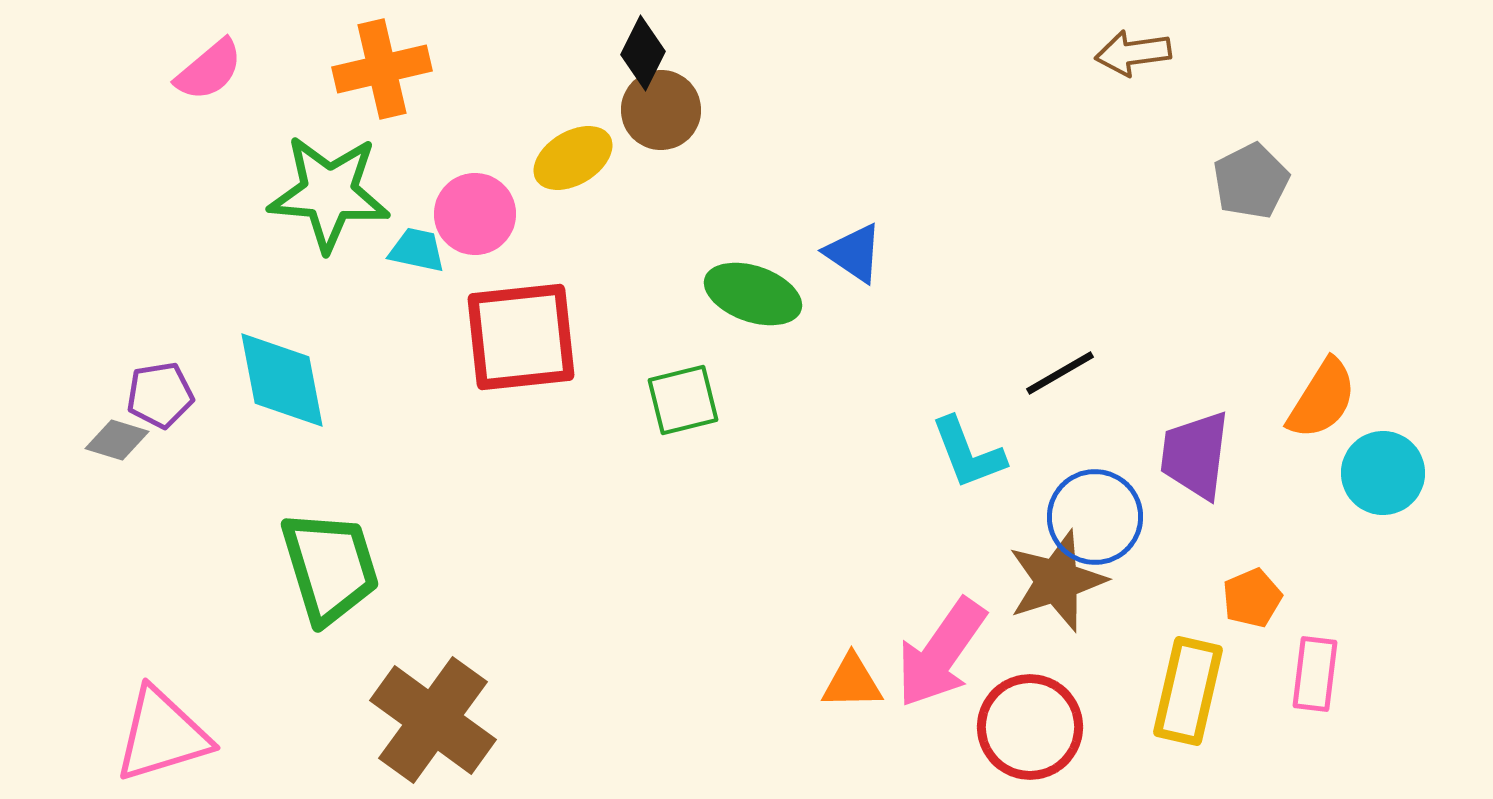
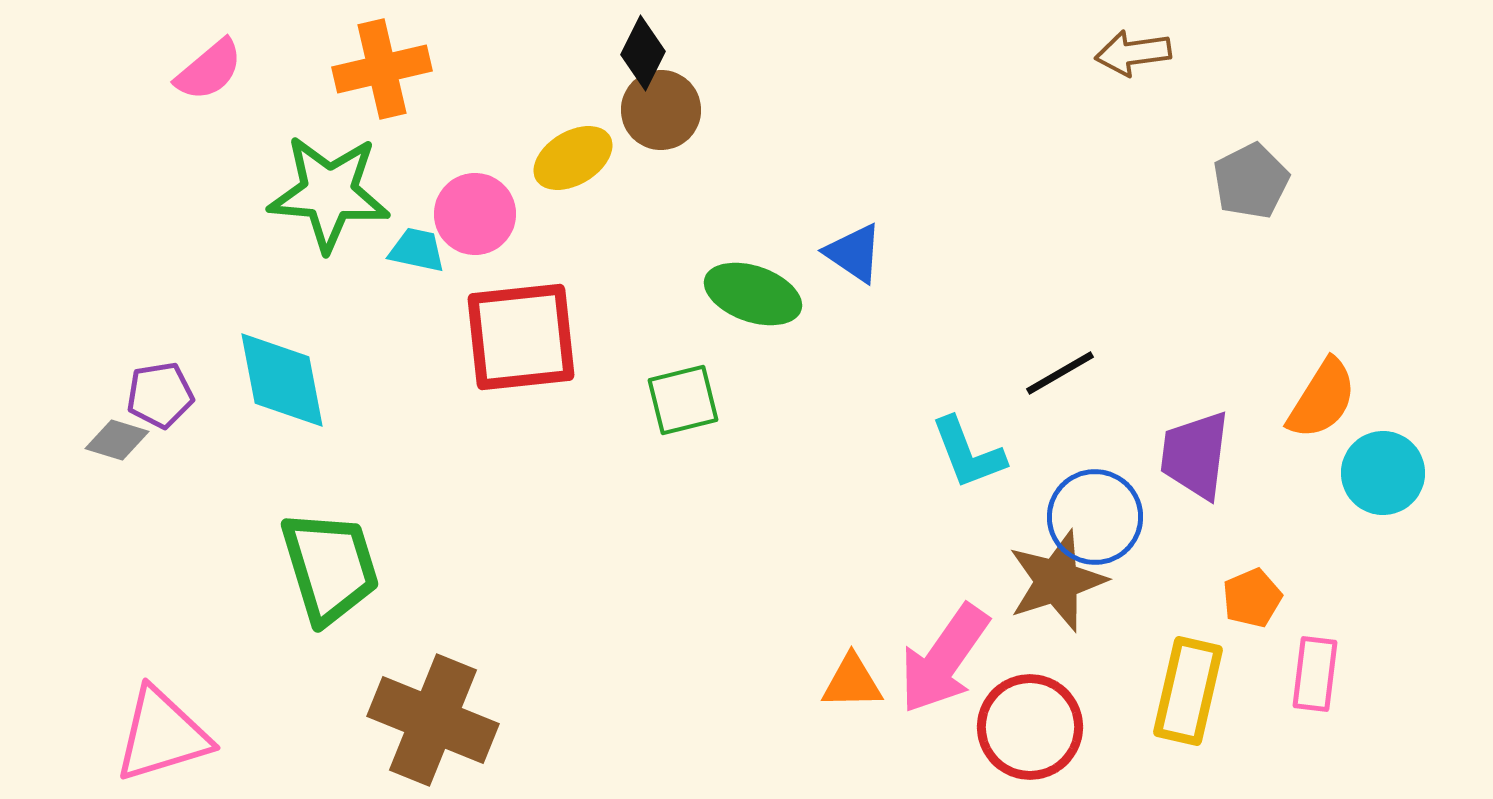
pink arrow: moved 3 px right, 6 px down
brown cross: rotated 14 degrees counterclockwise
